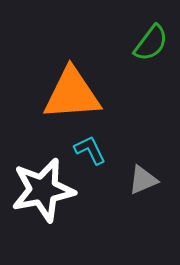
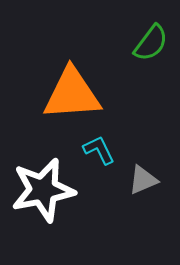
cyan L-shape: moved 9 px right
